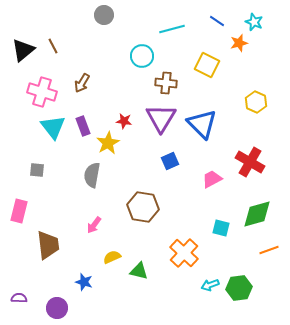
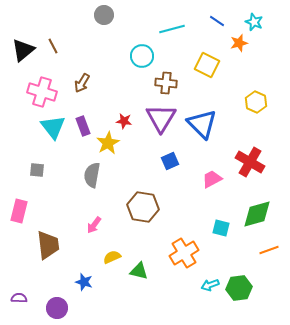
orange cross: rotated 16 degrees clockwise
